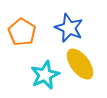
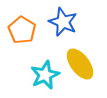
blue star: moved 6 px left, 6 px up
orange pentagon: moved 2 px up
